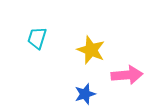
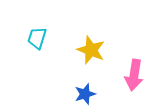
pink arrow: moved 7 px right; rotated 104 degrees clockwise
